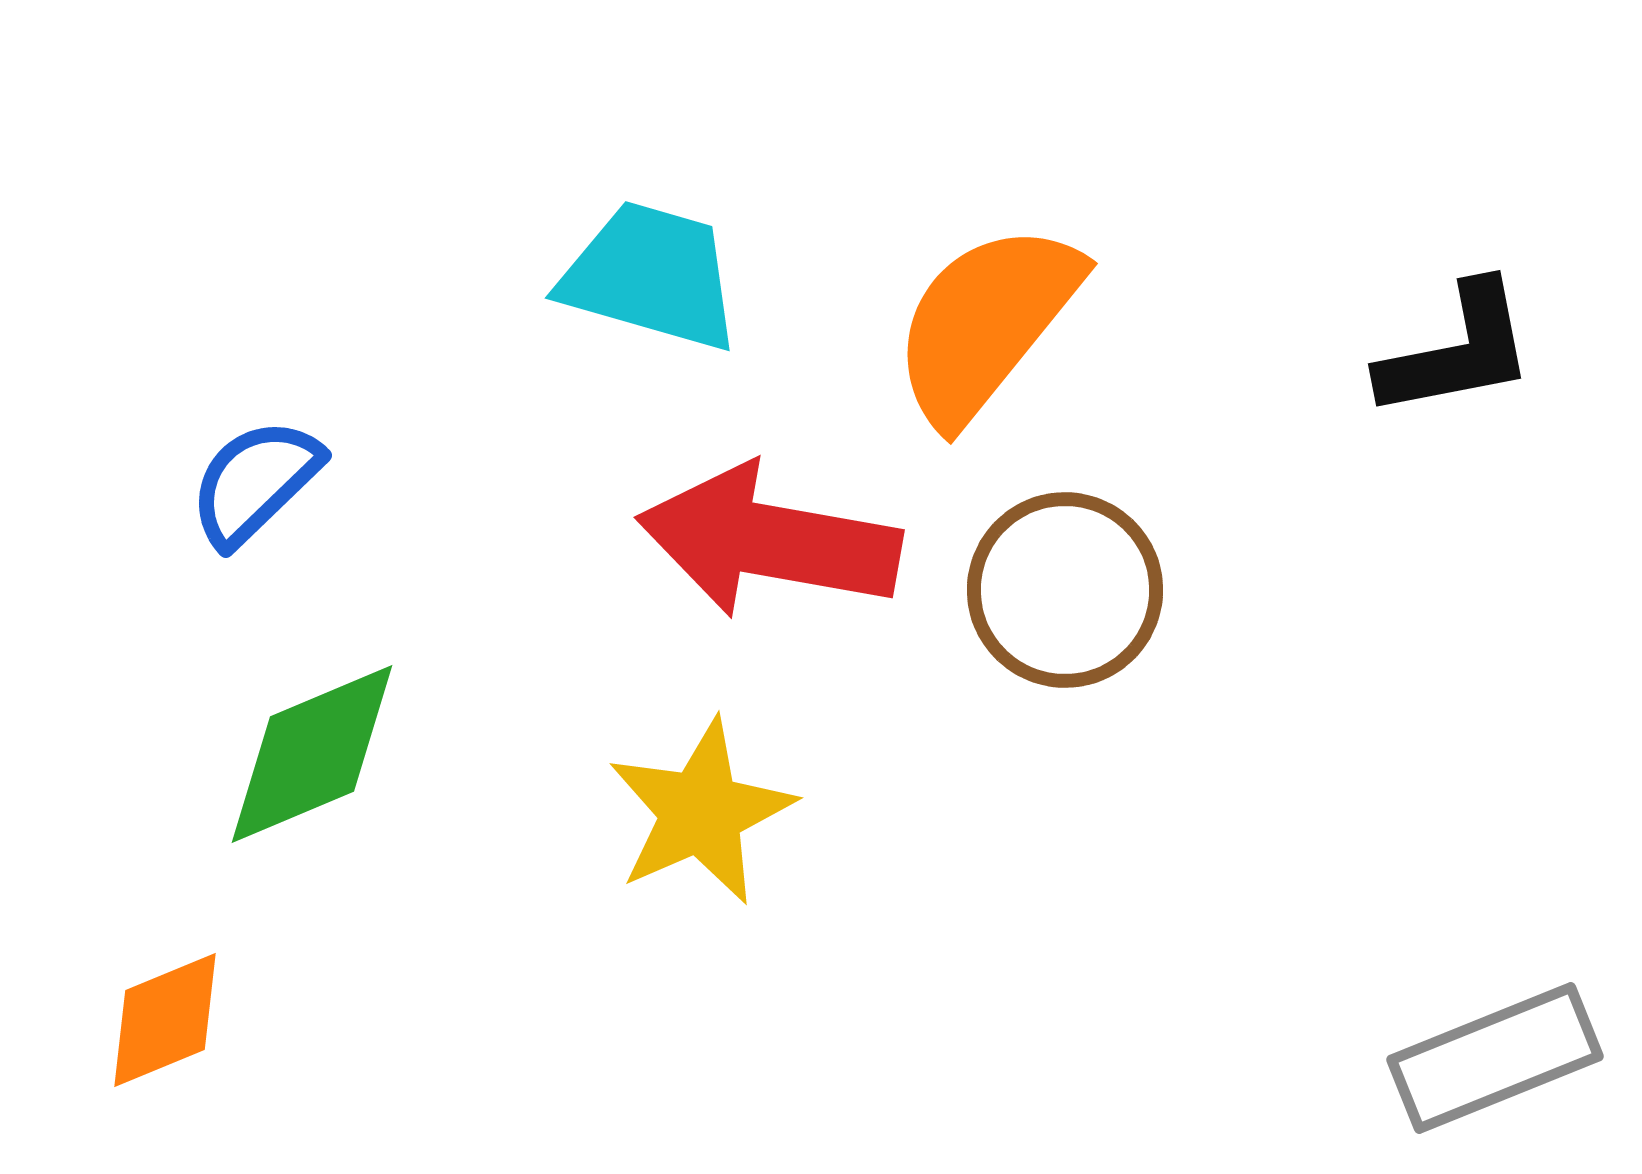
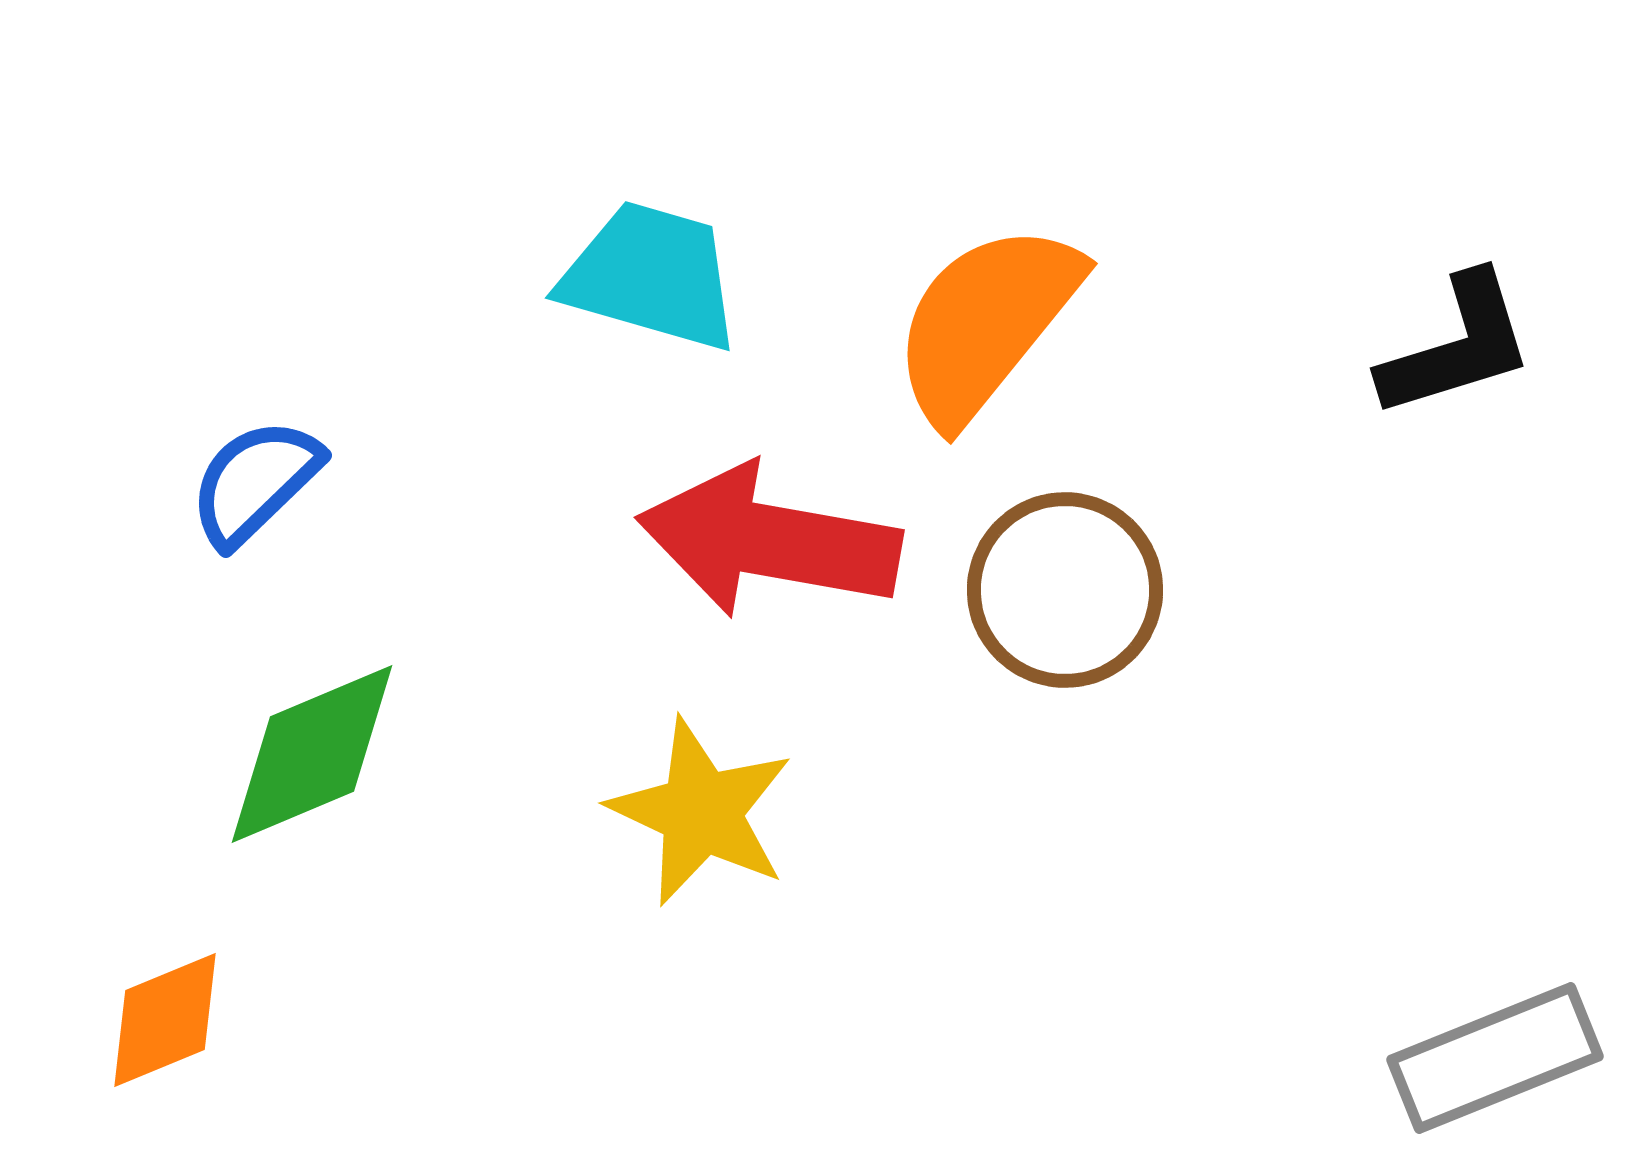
black L-shape: moved 5 px up; rotated 6 degrees counterclockwise
yellow star: rotated 23 degrees counterclockwise
